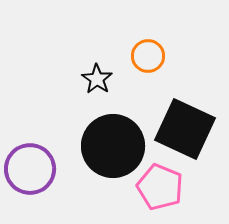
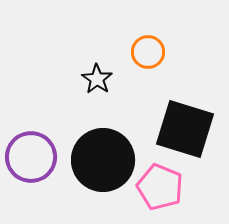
orange circle: moved 4 px up
black square: rotated 8 degrees counterclockwise
black circle: moved 10 px left, 14 px down
purple circle: moved 1 px right, 12 px up
